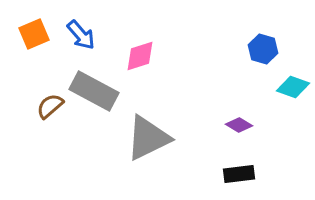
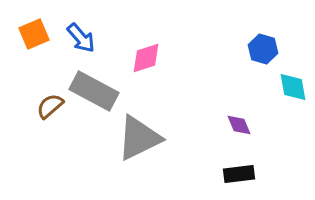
blue arrow: moved 3 px down
pink diamond: moved 6 px right, 2 px down
cyan diamond: rotated 60 degrees clockwise
purple diamond: rotated 36 degrees clockwise
gray triangle: moved 9 px left
